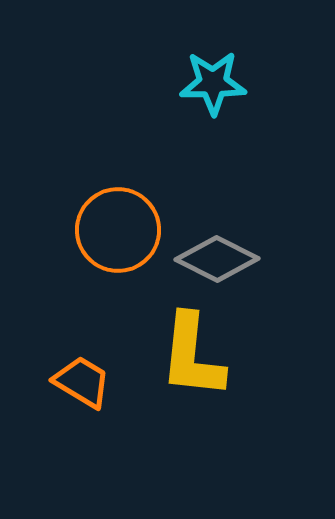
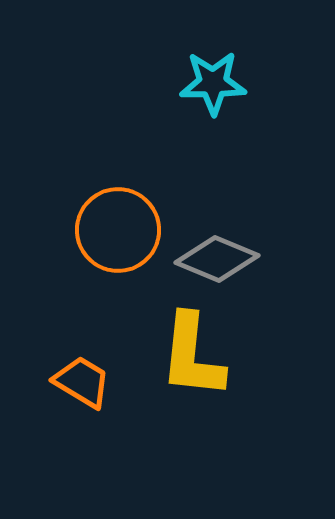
gray diamond: rotated 4 degrees counterclockwise
